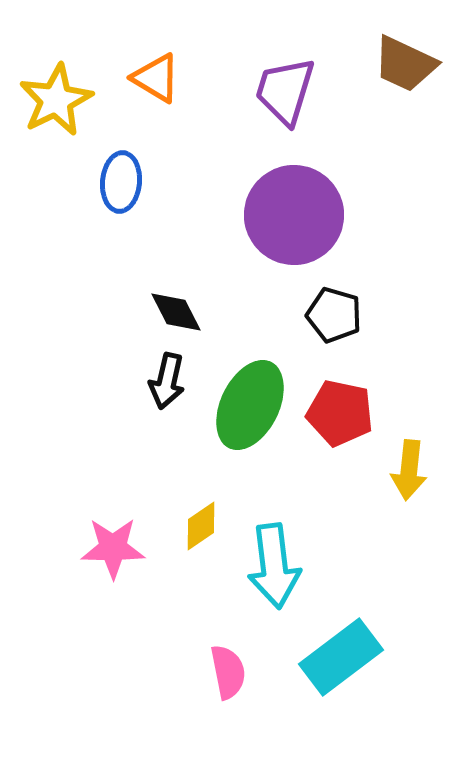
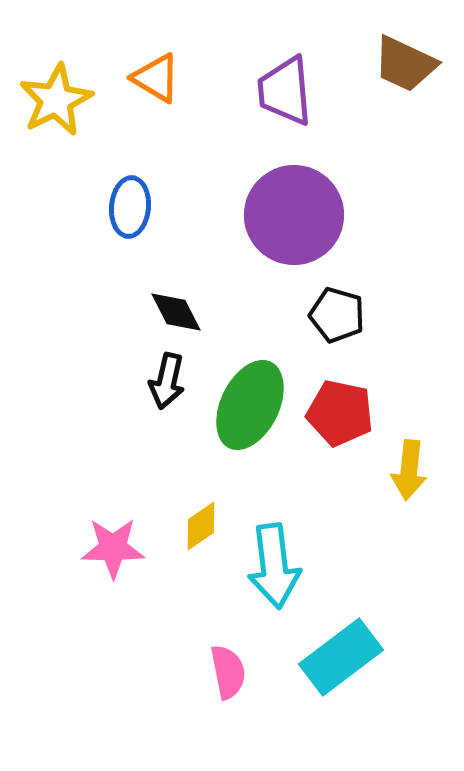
purple trapezoid: rotated 22 degrees counterclockwise
blue ellipse: moved 9 px right, 25 px down
black pentagon: moved 3 px right
